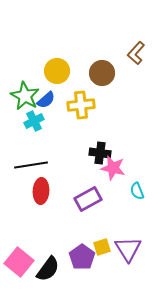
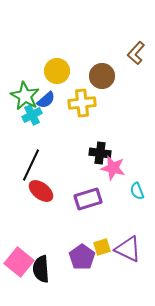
brown circle: moved 3 px down
yellow cross: moved 1 px right, 2 px up
cyan cross: moved 2 px left, 6 px up
black line: rotated 56 degrees counterclockwise
red ellipse: rotated 55 degrees counterclockwise
purple rectangle: rotated 12 degrees clockwise
purple triangle: rotated 32 degrees counterclockwise
black semicircle: moved 7 px left; rotated 140 degrees clockwise
